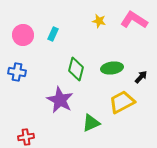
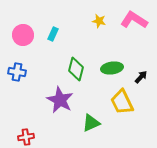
yellow trapezoid: rotated 88 degrees counterclockwise
